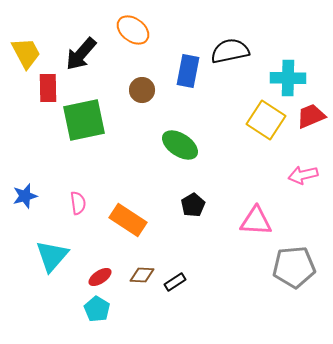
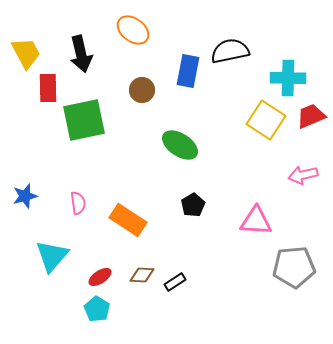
black arrow: rotated 54 degrees counterclockwise
